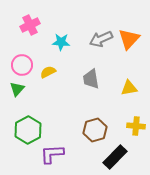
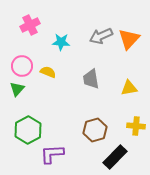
gray arrow: moved 3 px up
pink circle: moved 1 px down
yellow semicircle: rotated 49 degrees clockwise
